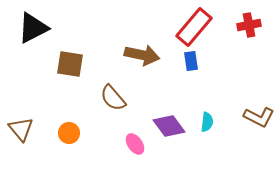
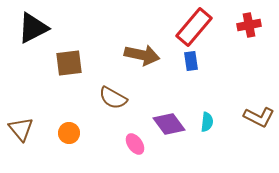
brown square: moved 1 px left, 1 px up; rotated 16 degrees counterclockwise
brown semicircle: rotated 20 degrees counterclockwise
purple diamond: moved 2 px up
